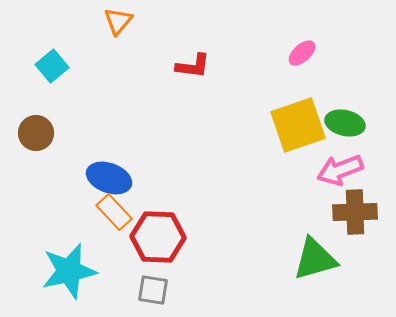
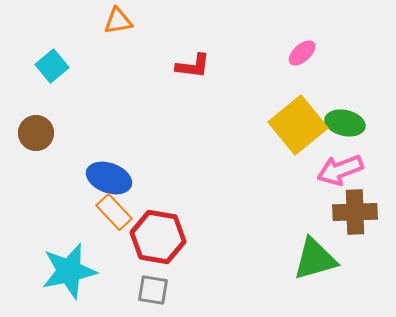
orange triangle: rotated 40 degrees clockwise
yellow square: rotated 20 degrees counterclockwise
red hexagon: rotated 8 degrees clockwise
